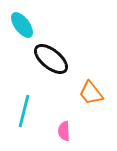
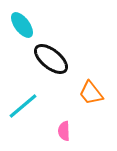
cyan line: moved 1 px left, 5 px up; rotated 36 degrees clockwise
